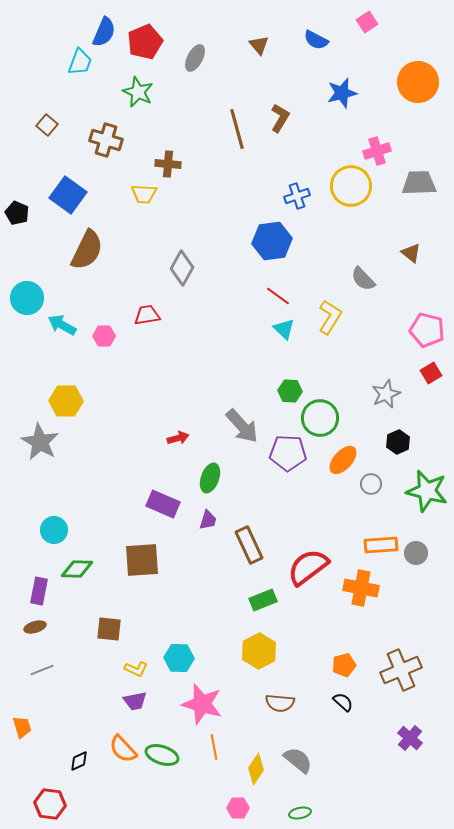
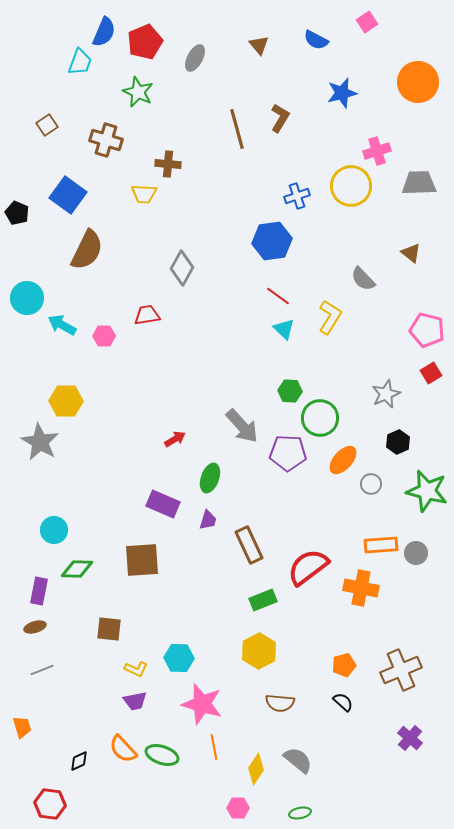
brown square at (47, 125): rotated 15 degrees clockwise
red arrow at (178, 438): moved 3 px left, 1 px down; rotated 15 degrees counterclockwise
